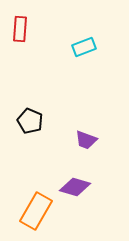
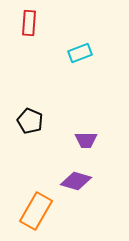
red rectangle: moved 9 px right, 6 px up
cyan rectangle: moved 4 px left, 6 px down
purple trapezoid: rotated 20 degrees counterclockwise
purple diamond: moved 1 px right, 6 px up
